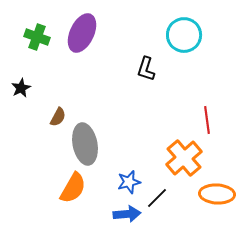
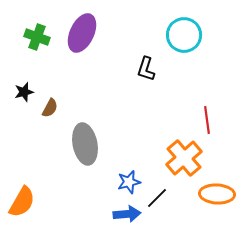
black star: moved 3 px right, 4 px down; rotated 12 degrees clockwise
brown semicircle: moved 8 px left, 9 px up
orange semicircle: moved 51 px left, 14 px down
